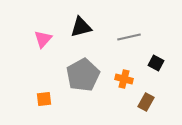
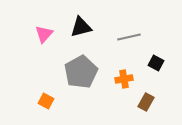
pink triangle: moved 1 px right, 5 px up
gray pentagon: moved 2 px left, 3 px up
orange cross: rotated 24 degrees counterclockwise
orange square: moved 2 px right, 2 px down; rotated 35 degrees clockwise
